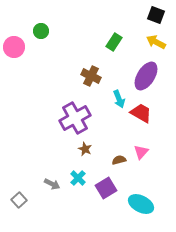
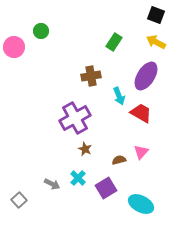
brown cross: rotated 36 degrees counterclockwise
cyan arrow: moved 3 px up
